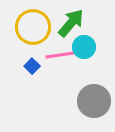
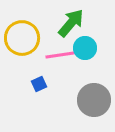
yellow circle: moved 11 px left, 11 px down
cyan circle: moved 1 px right, 1 px down
blue square: moved 7 px right, 18 px down; rotated 21 degrees clockwise
gray circle: moved 1 px up
